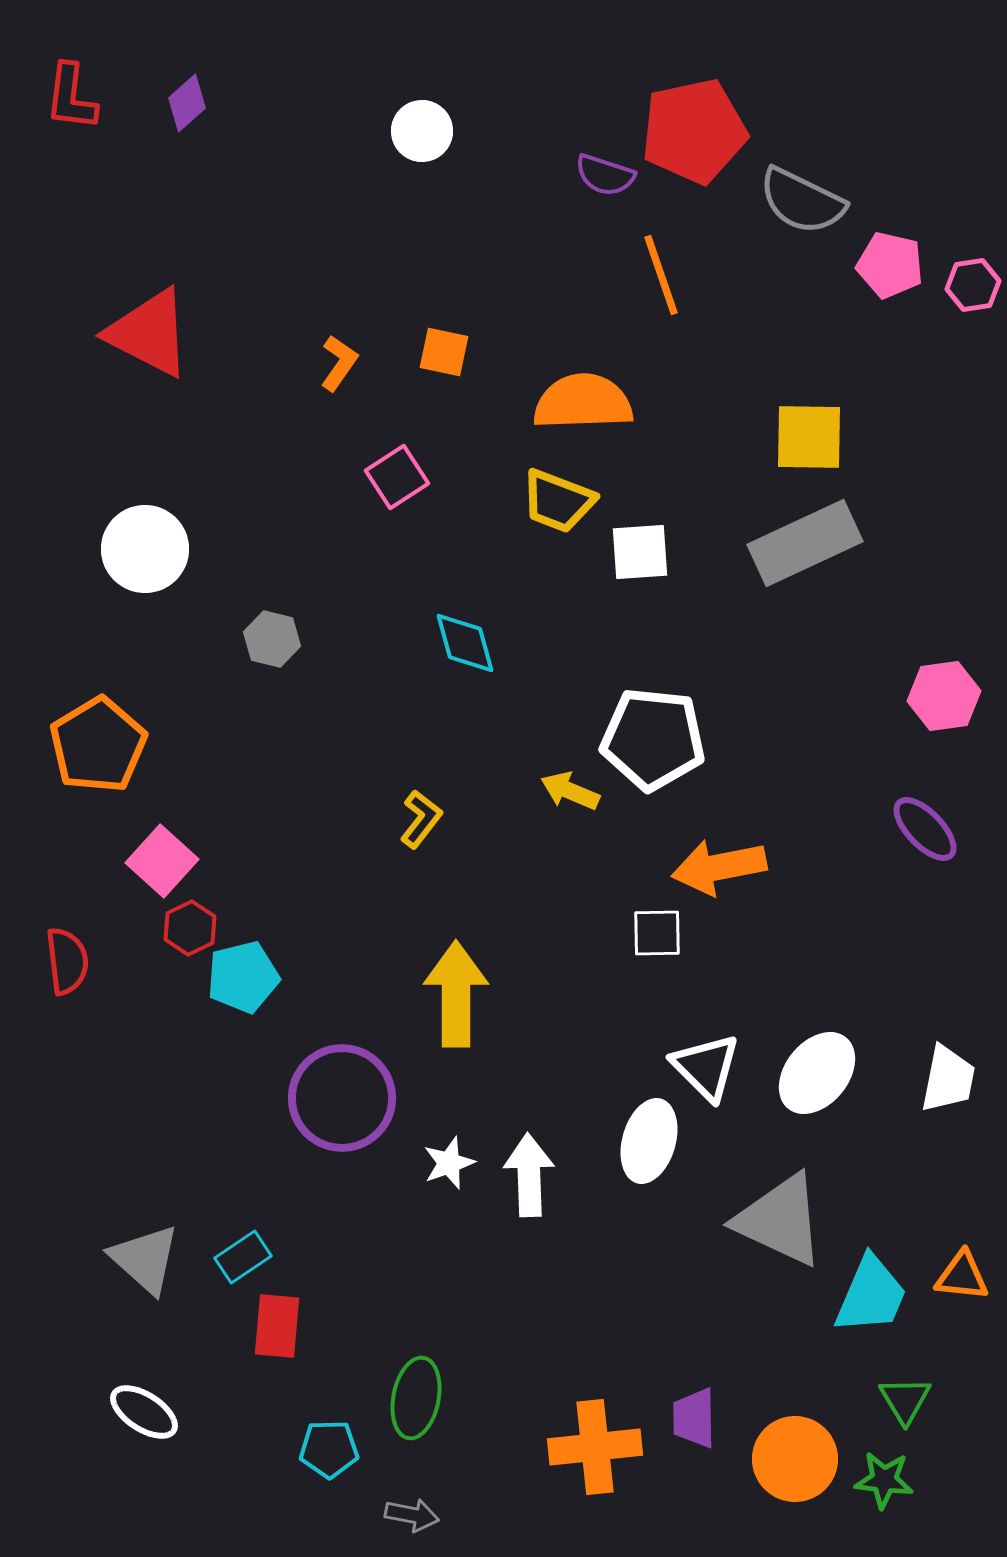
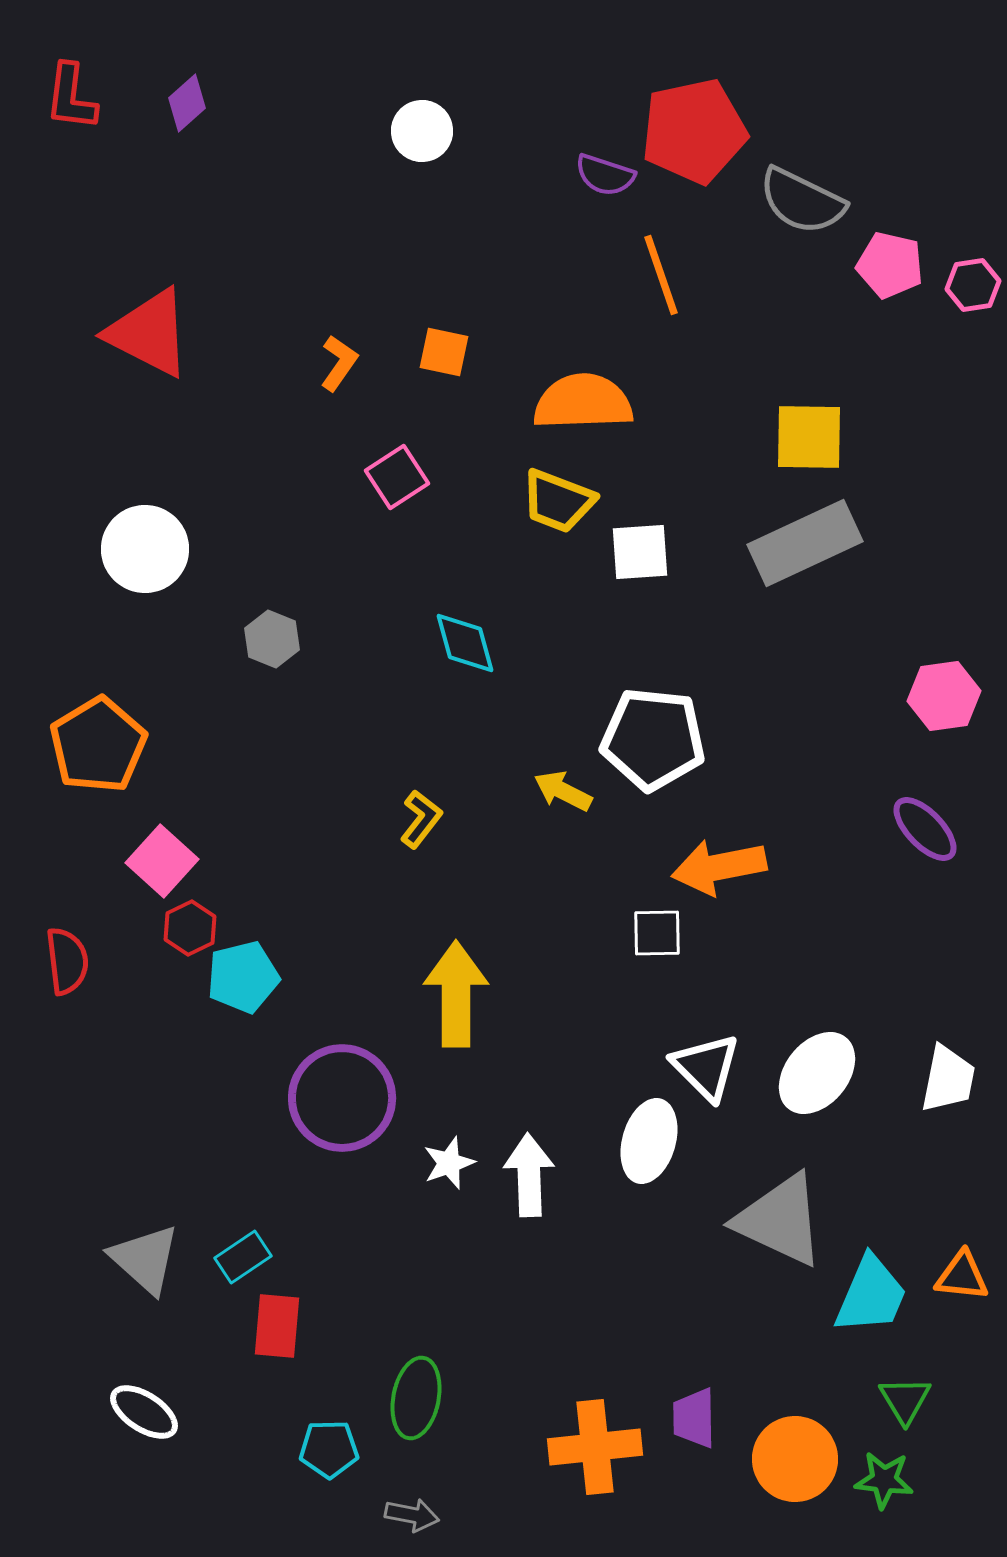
gray hexagon at (272, 639): rotated 8 degrees clockwise
yellow arrow at (570, 791): moved 7 px left; rotated 4 degrees clockwise
